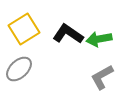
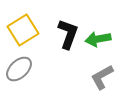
yellow square: moved 1 px left, 1 px down
black L-shape: rotated 76 degrees clockwise
green arrow: moved 1 px left
